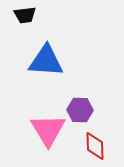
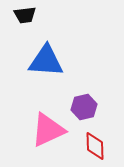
purple hexagon: moved 4 px right, 3 px up; rotated 15 degrees counterclockwise
pink triangle: rotated 36 degrees clockwise
